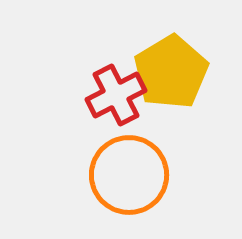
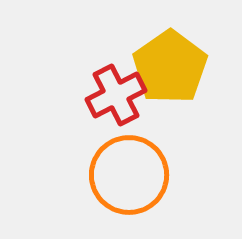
yellow pentagon: moved 1 px left, 5 px up; rotated 4 degrees counterclockwise
